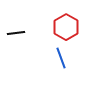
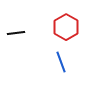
blue line: moved 4 px down
